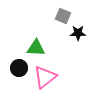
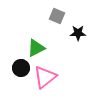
gray square: moved 6 px left
green triangle: rotated 30 degrees counterclockwise
black circle: moved 2 px right
